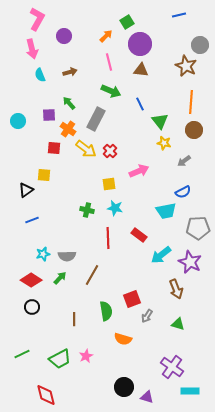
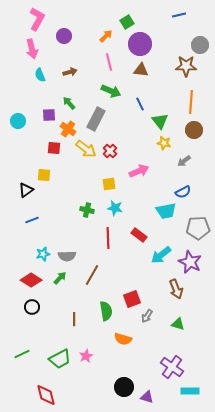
brown star at (186, 66): rotated 25 degrees counterclockwise
